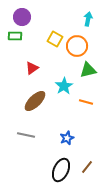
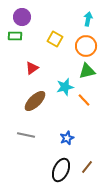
orange circle: moved 9 px right
green triangle: moved 1 px left, 1 px down
cyan star: moved 1 px right, 1 px down; rotated 18 degrees clockwise
orange line: moved 2 px left, 2 px up; rotated 32 degrees clockwise
